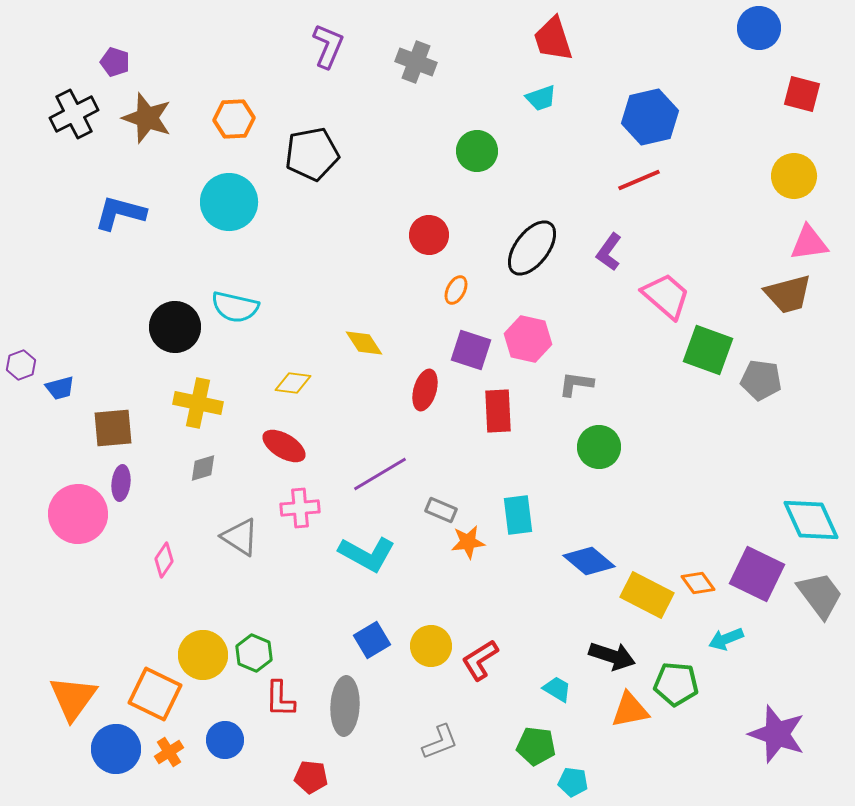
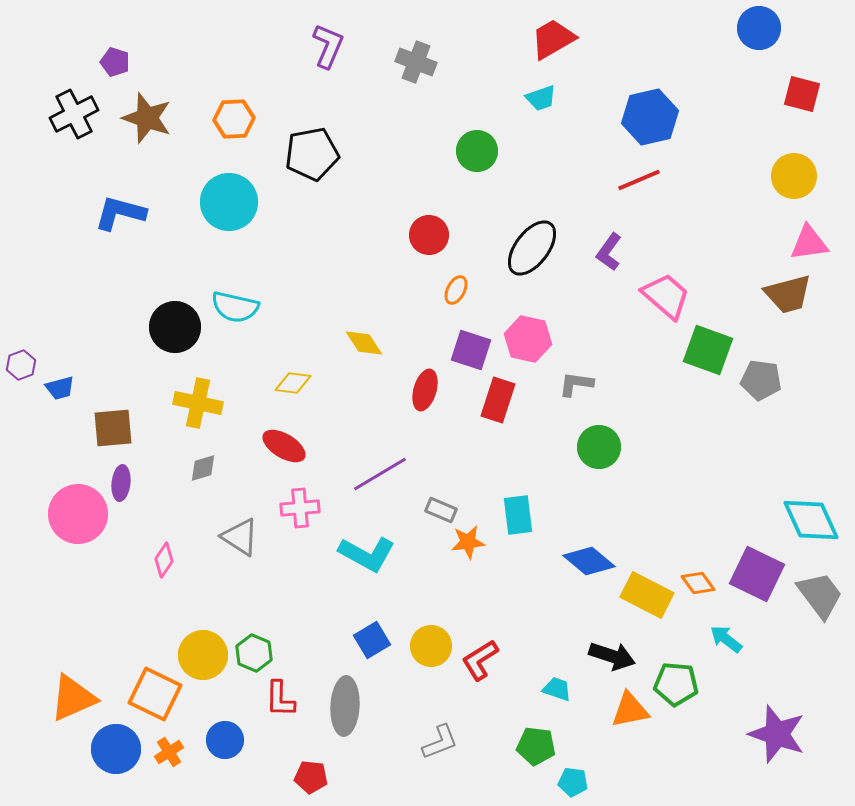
red trapezoid at (553, 39): rotated 78 degrees clockwise
red rectangle at (498, 411): moved 11 px up; rotated 21 degrees clockwise
cyan arrow at (726, 639): rotated 60 degrees clockwise
cyan trapezoid at (557, 689): rotated 12 degrees counterclockwise
orange triangle at (73, 698): rotated 30 degrees clockwise
